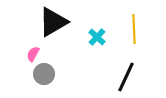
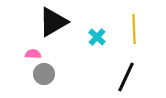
pink semicircle: rotated 63 degrees clockwise
